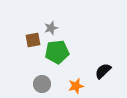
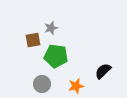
green pentagon: moved 1 px left, 4 px down; rotated 15 degrees clockwise
